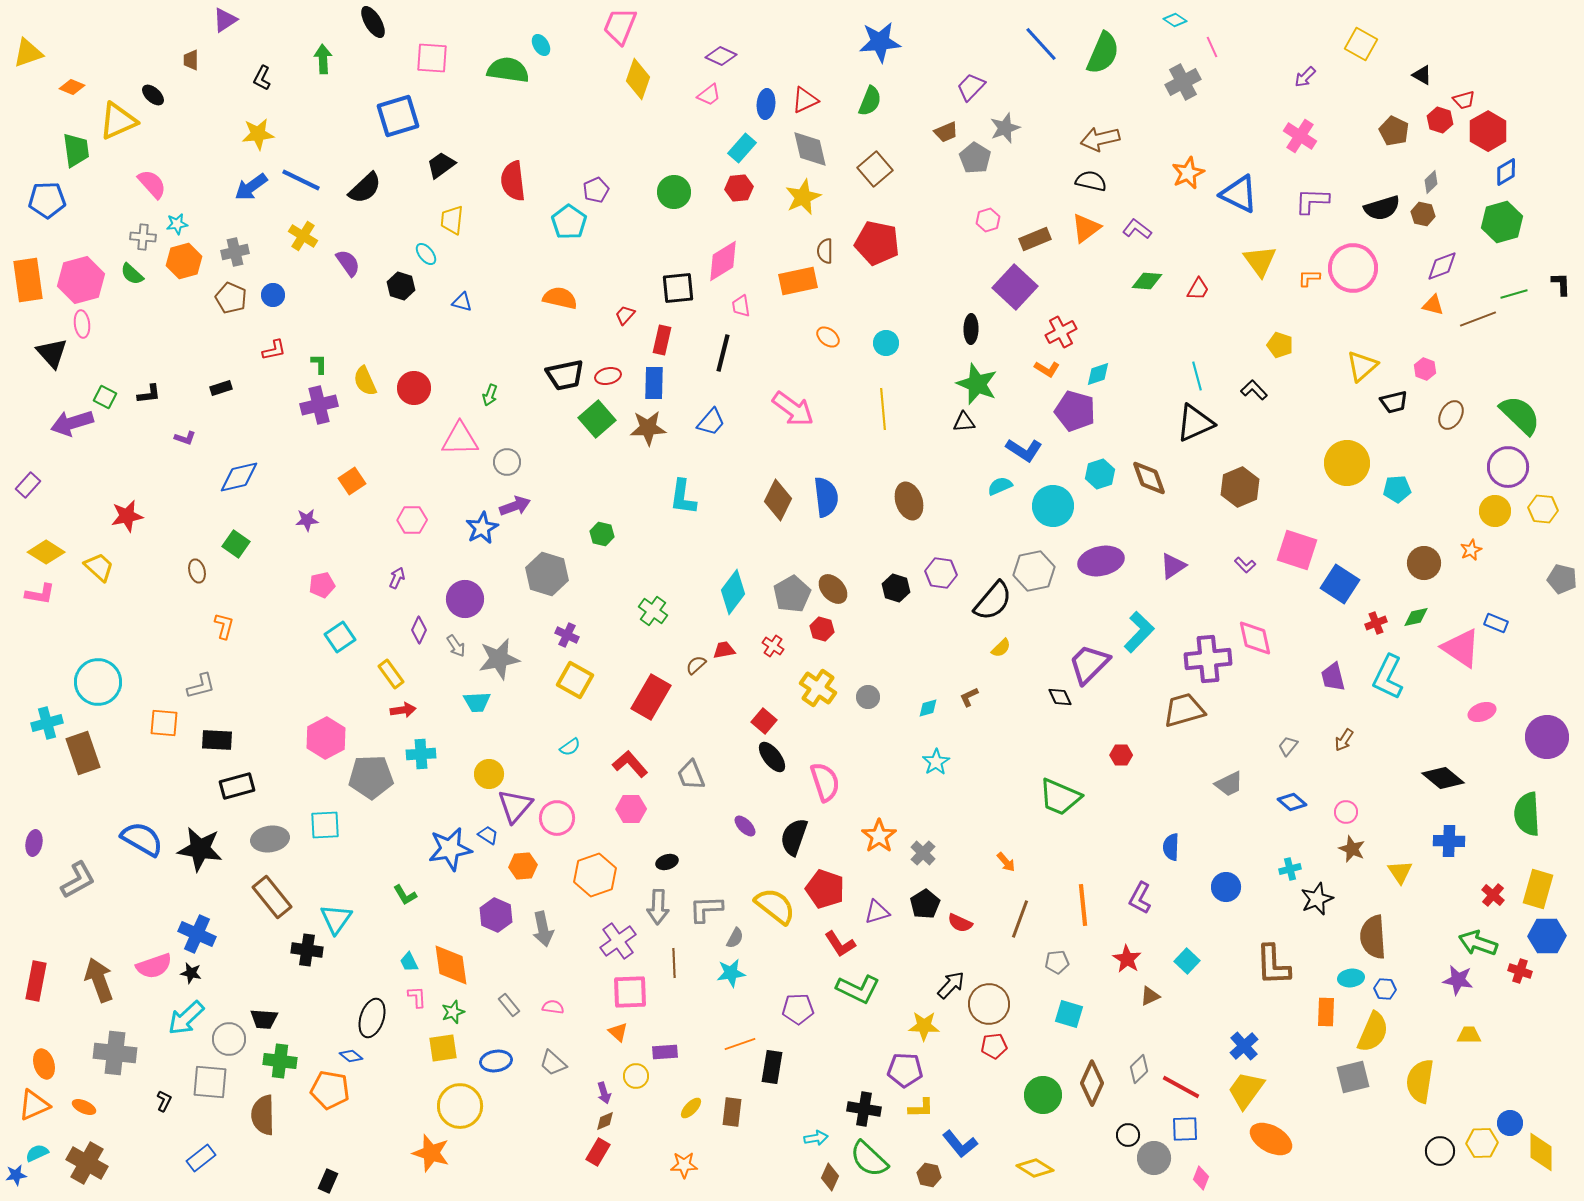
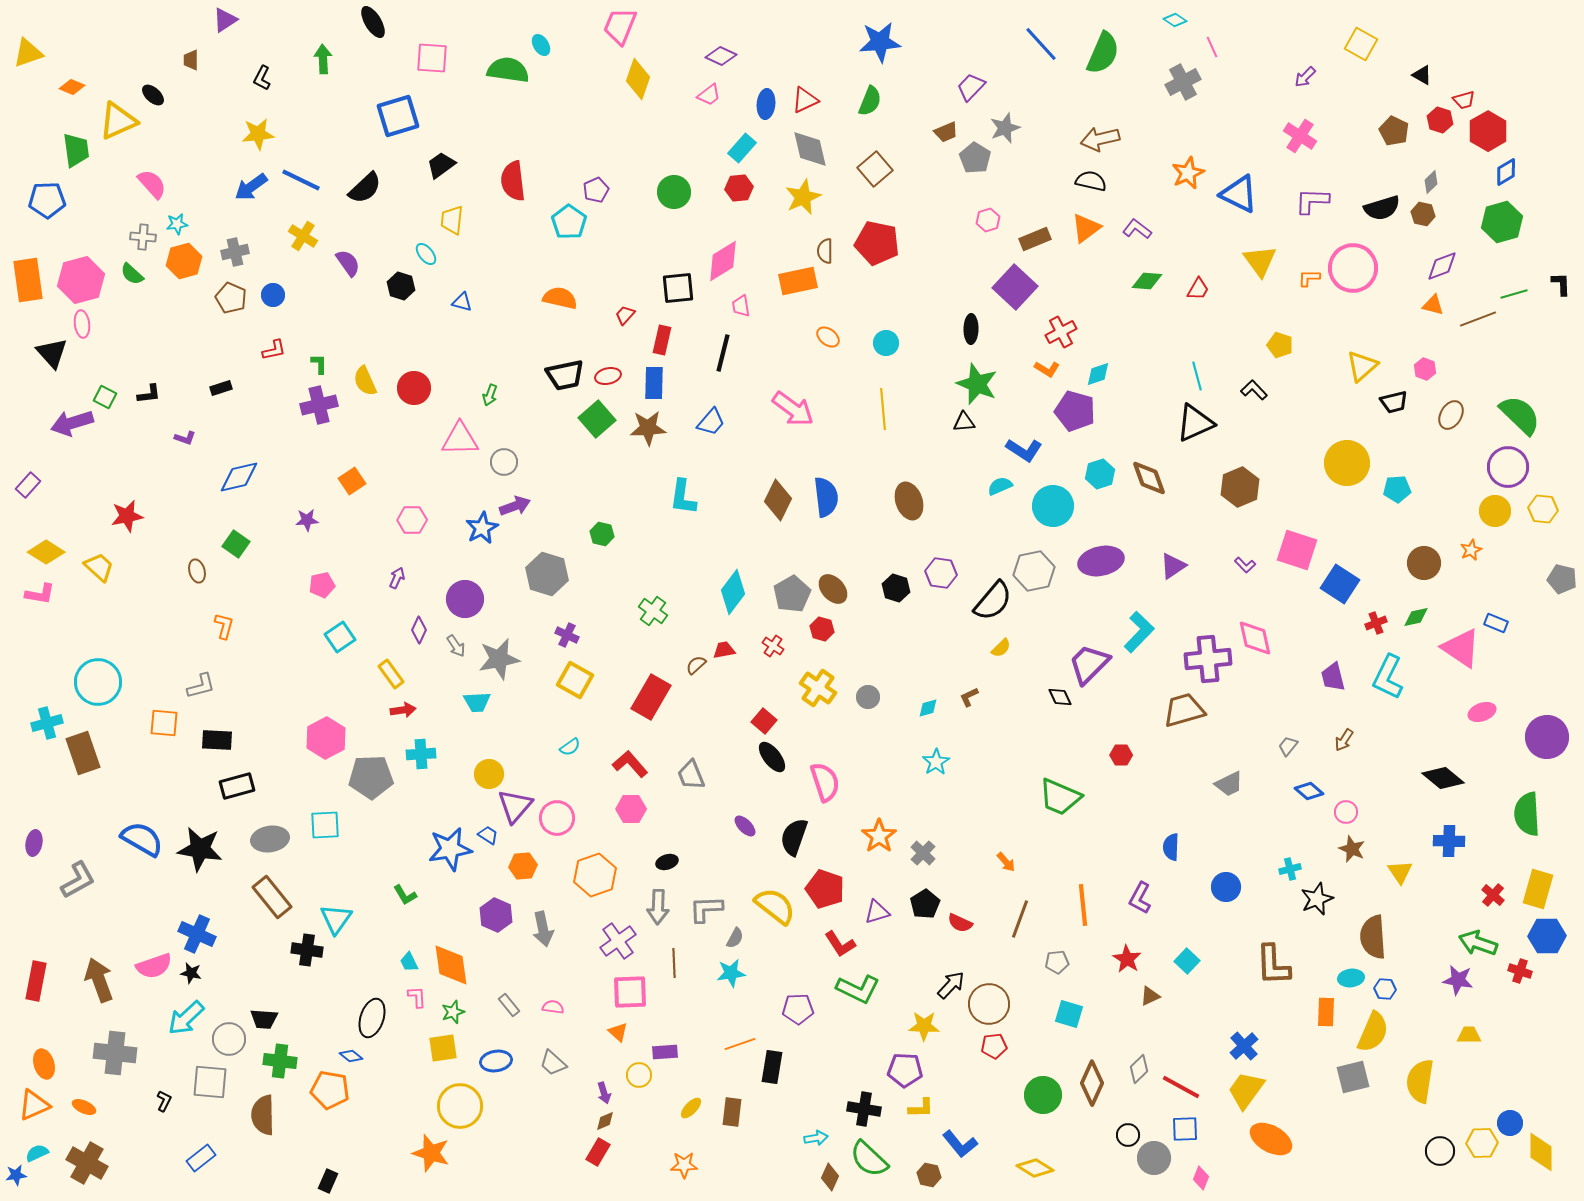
gray circle at (507, 462): moved 3 px left
blue diamond at (1292, 802): moved 17 px right, 11 px up
yellow circle at (636, 1076): moved 3 px right, 1 px up
